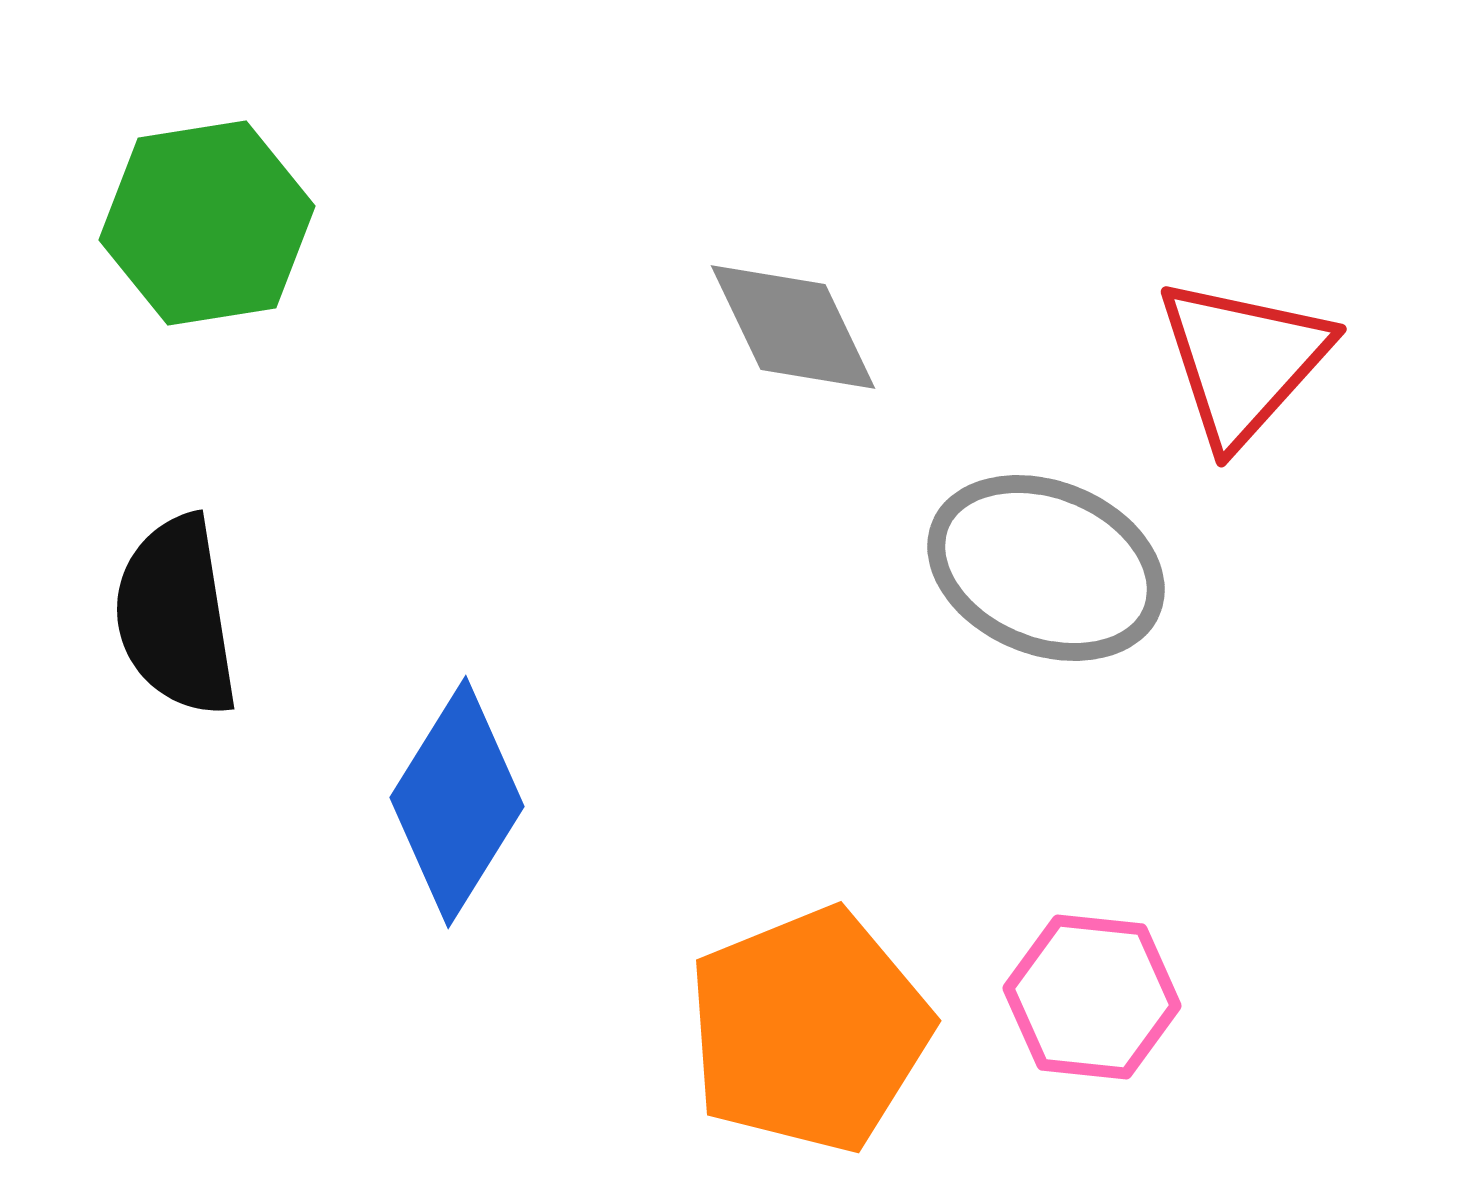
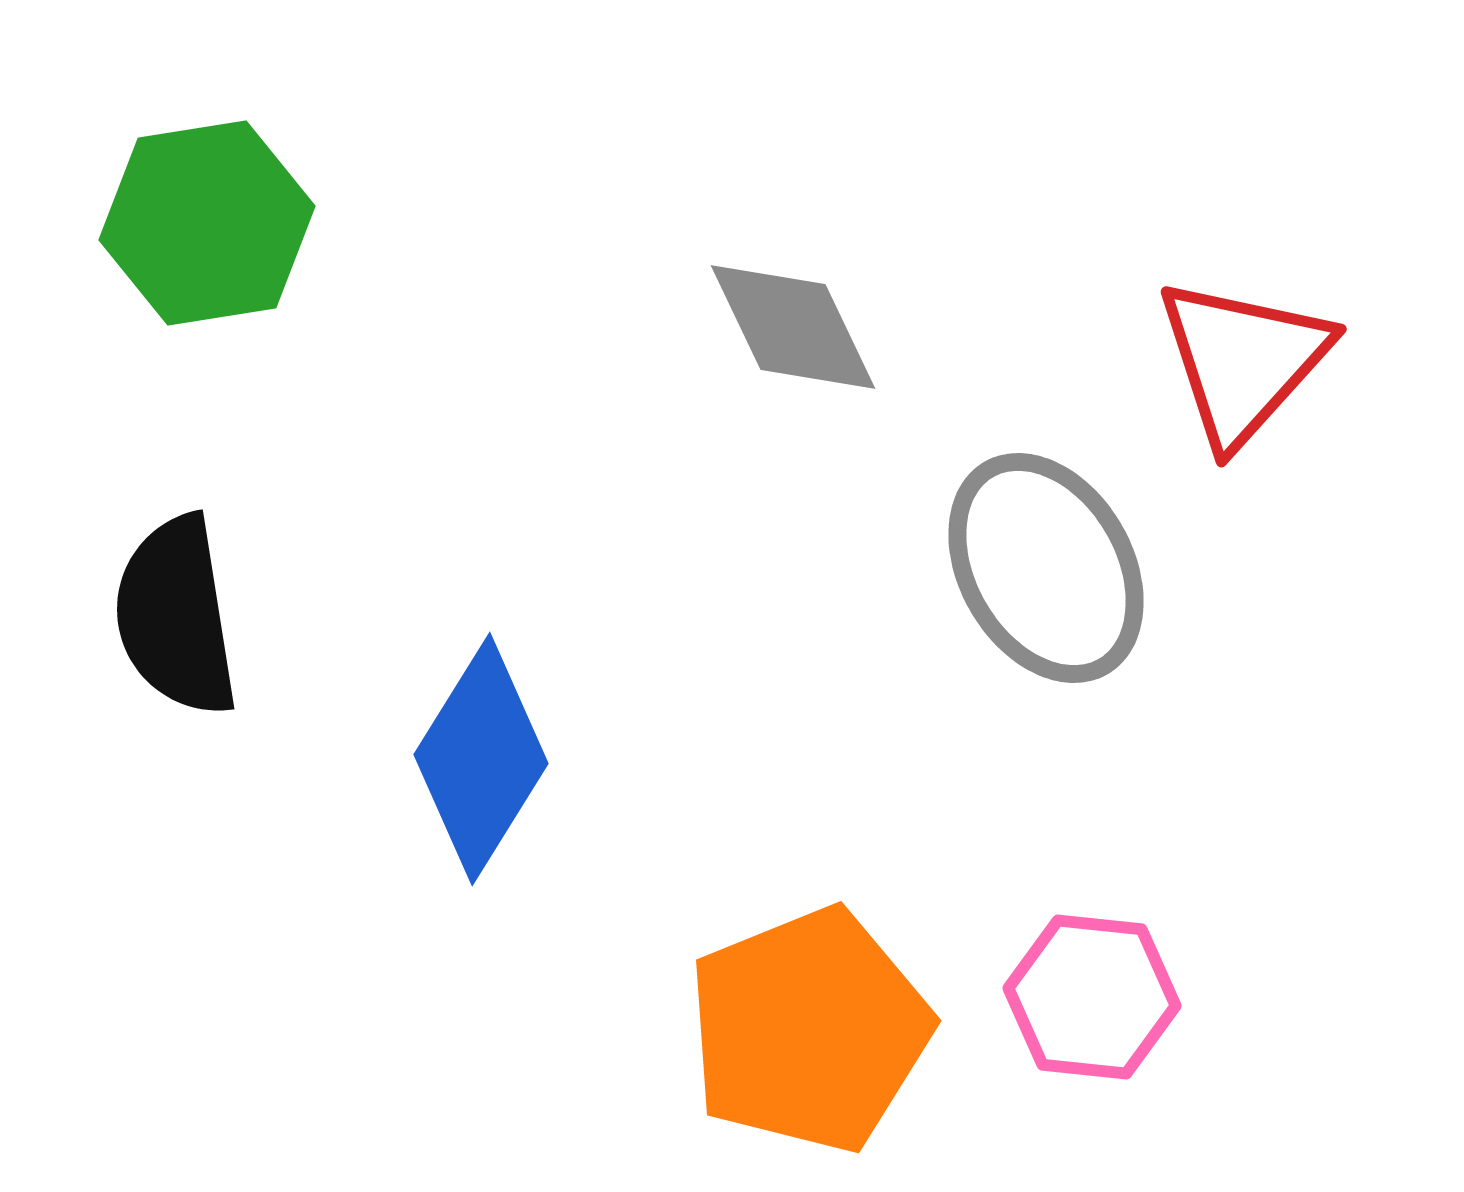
gray ellipse: rotated 38 degrees clockwise
blue diamond: moved 24 px right, 43 px up
